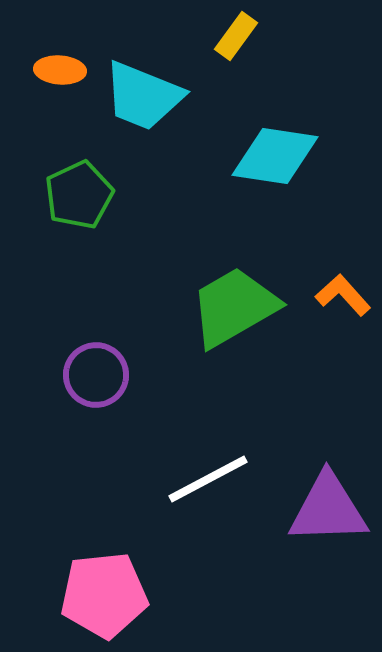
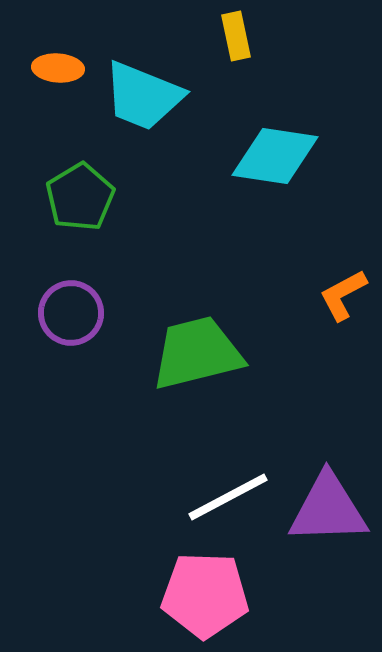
yellow rectangle: rotated 48 degrees counterclockwise
orange ellipse: moved 2 px left, 2 px up
green pentagon: moved 1 px right, 2 px down; rotated 6 degrees counterclockwise
orange L-shape: rotated 76 degrees counterclockwise
green trapezoid: moved 37 px left, 46 px down; rotated 16 degrees clockwise
purple circle: moved 25 px left, 62 px up
white line: moved 20 px right, 18 px down
pink pentagon: moved 101 px right; rotated 8 degrees clockwise
